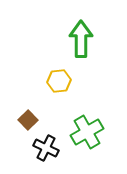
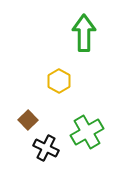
green arrow: moved 3 px right, 6 px up
yellow hexagon: rotated 25 degrees counterclockwise
